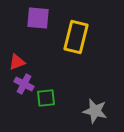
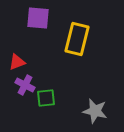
yellow rectangle: moved 1 px right, 2 px down
purple cross: moved 1 px right, 1 px down
